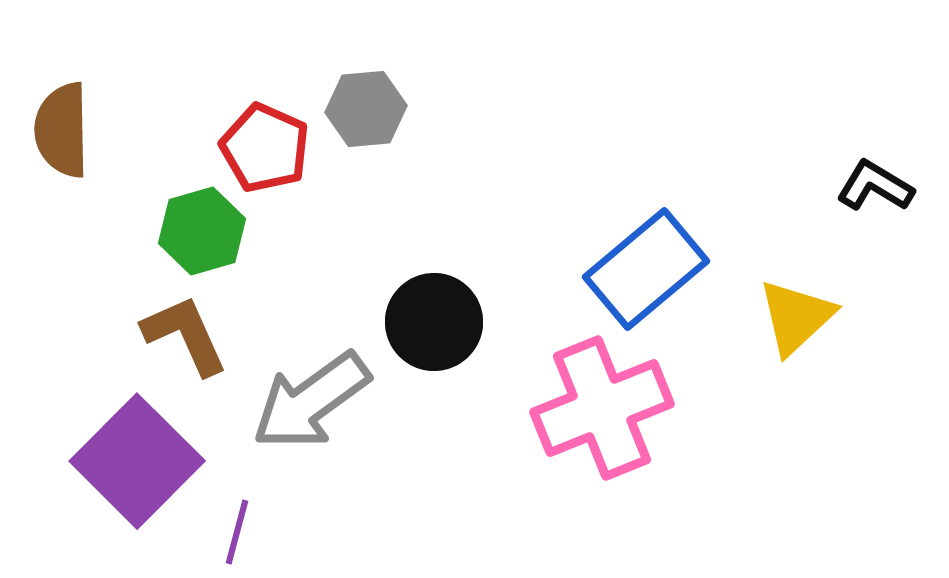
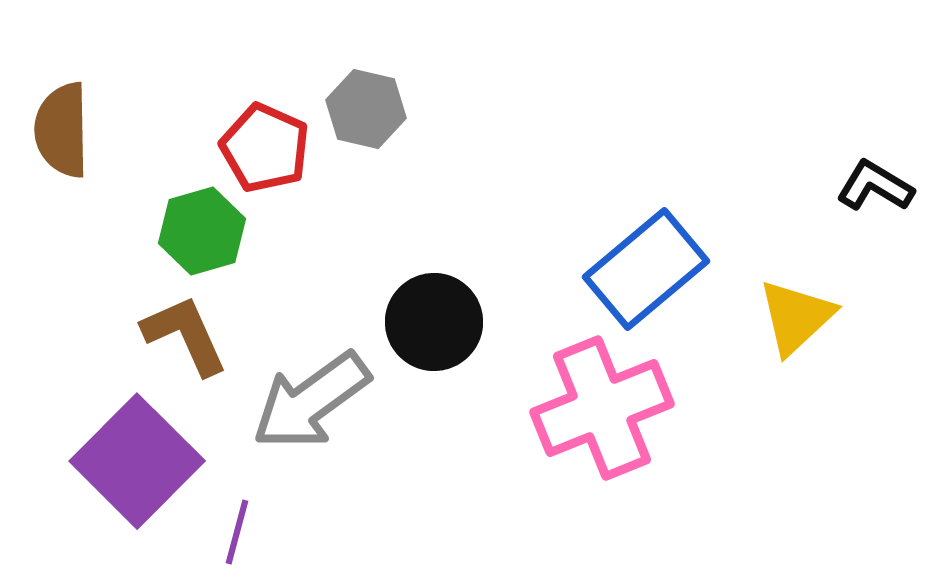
gray hexagon: rotated 18 degrees clockwise
